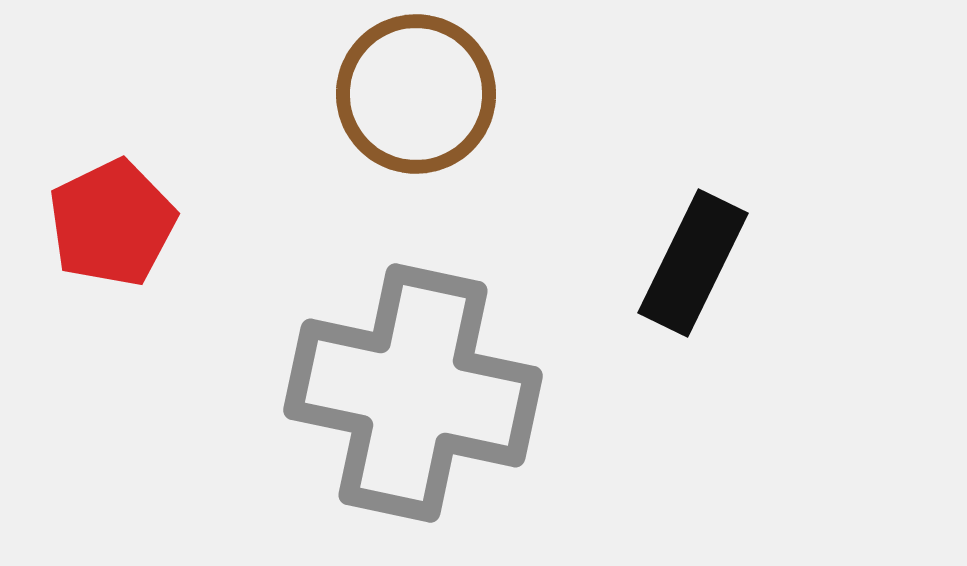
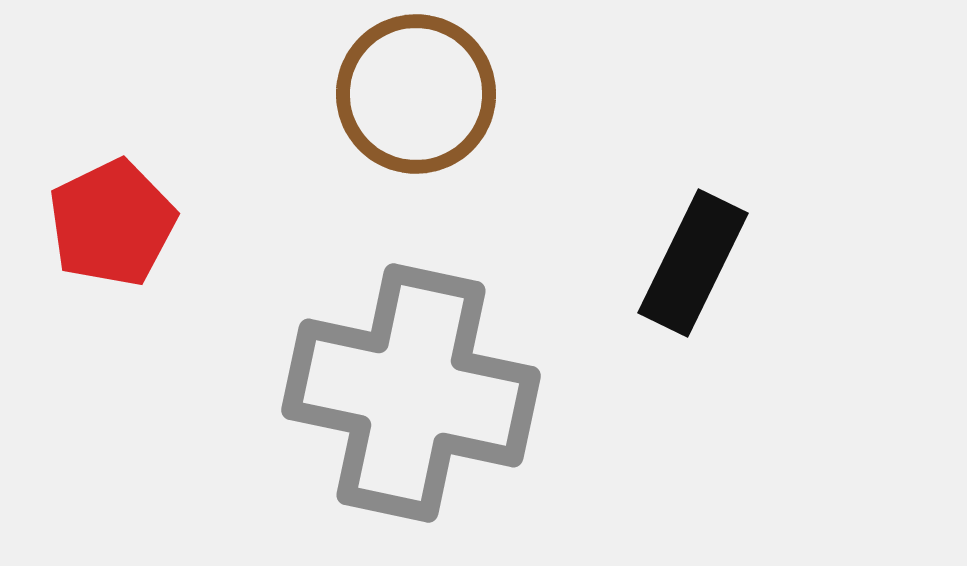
gray cross: moved 2 px left
